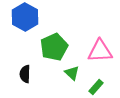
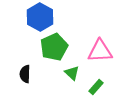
blue hexagon: moved 15 px right
